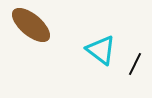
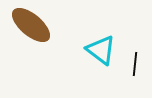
black line: rotated 20 degrees counterclockwise
